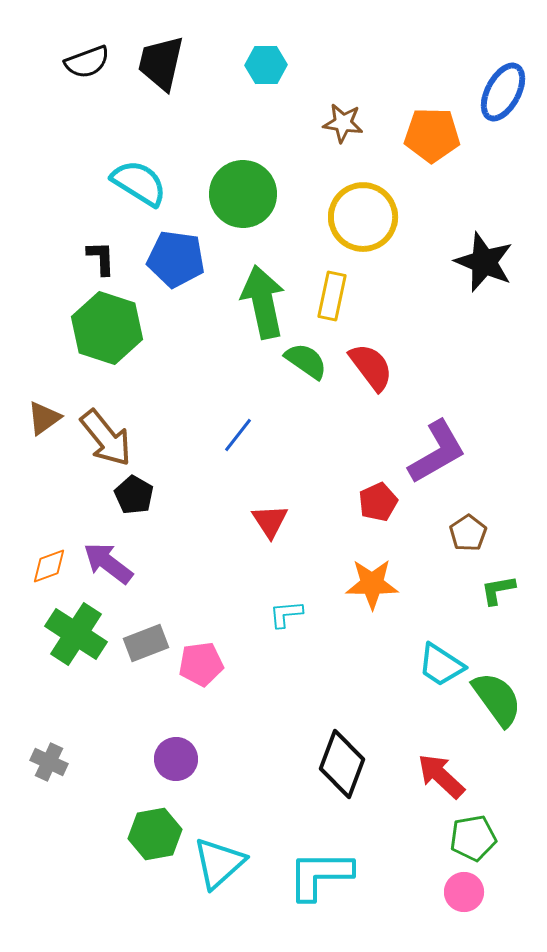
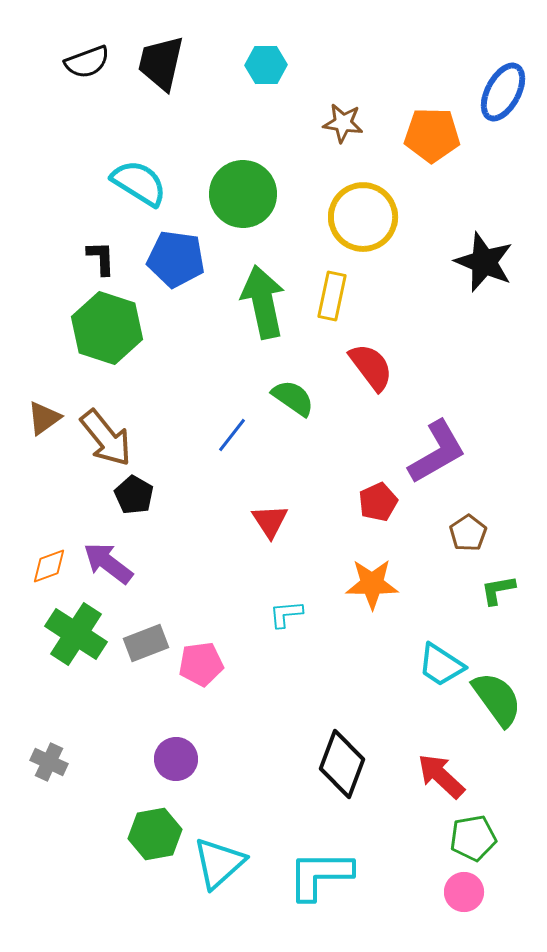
green semicircle at (306, 361): moved 13 px left, 37 px down
blue line at (238, 435): moved 6 px left
